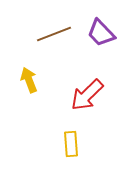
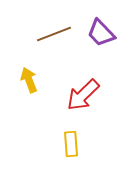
red arrow: moved 4 px left
